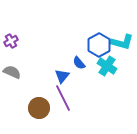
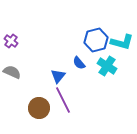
purple cross: rotated 24 degrees counterclockwise
blue hexagon: moved 3 px left, 5 px up; rotated 15 degrees clockwise
blue triangle: moved 4 px left
purple line: moved 2 px down
